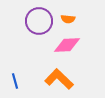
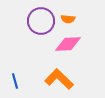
purple circle: moved 2 px right
pink diamond: moved 1 px right, 1 px up
